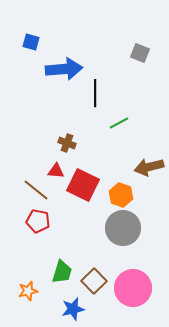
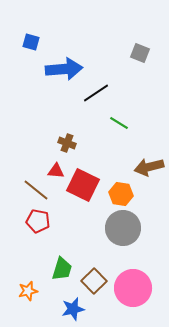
black line: moved 1 px right; rotated 56 degrees clockwise
green line: rotated 60 degrees clockwise
orange hexagon: moved 1 px up; rotated 10 degrees counterclockwise
green trapezoid: moved 3 px up
